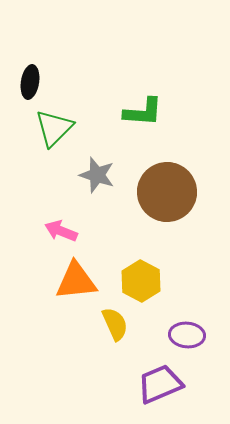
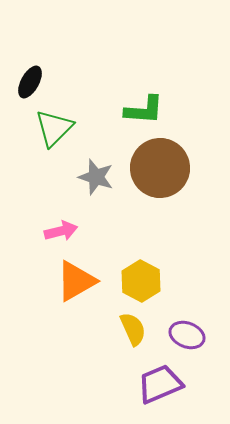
black ellipse: rotated 20 degrees clockwise
green L-shape: moved 1 px right, 2 px up
gray star: moved 1 px left, 2 px down
brown circle: moved 7 px left, 24 px up
pink arrow: rotated 144 degrees clockwise
orange triangle: rotated 24 degrees counterclockwise
yellow semicircle: moved 18 px right, 5 px down
purple ellipse: rotated 16 degrees clockwise
